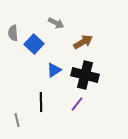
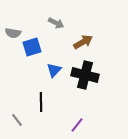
gray semicircle: rotated 77 degrees counterclockwise
blue square: moved 2 px left, 3 px down; rotated 30 degrees clockwise
blue triangle: rotated 14 degrees counterclockwise
purple line: moved 21 px down
gray line: rotated 24 degrees counterclockwise
